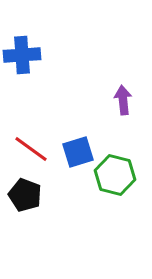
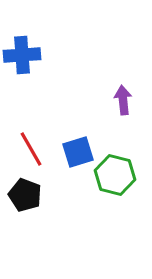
red line: rotated 24 degrees clockwise
